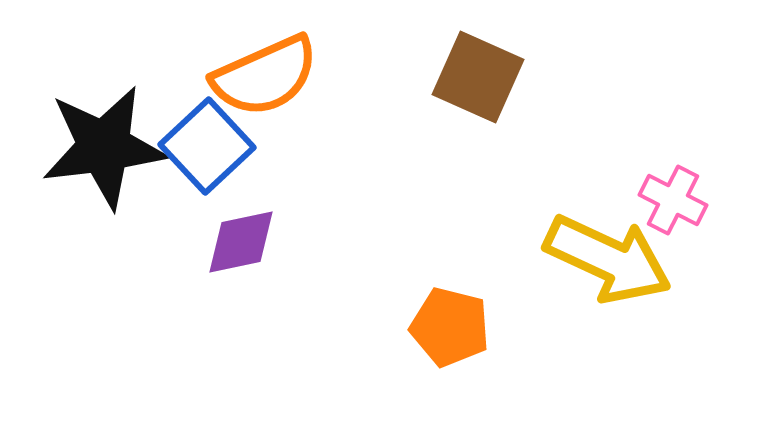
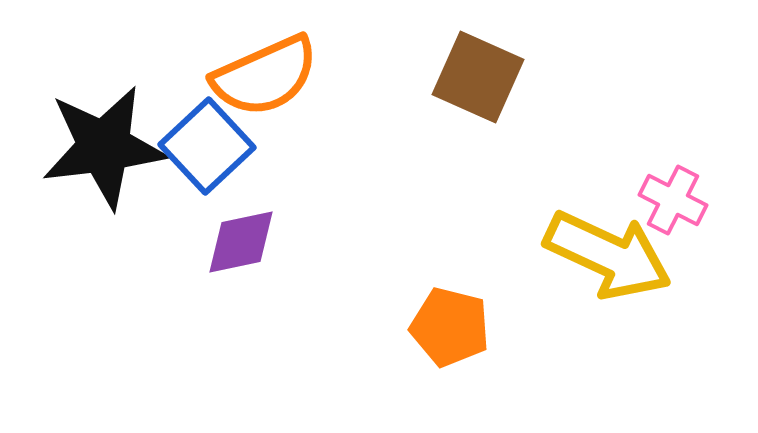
yellow arrow: moved 4 px up
